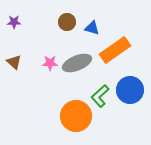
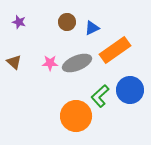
purple star: moved 5 px right; rotated 16 degrees clockwise
blue triangle: rotated 42 degrees counterclockwise
